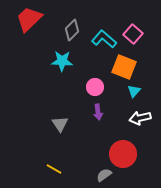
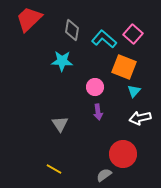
gray diamond: rotated 35 degrees counterclockwise
